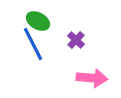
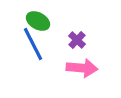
purple cross: moved 1 px right
pink arrow: moved 10 px left, 10 px up
